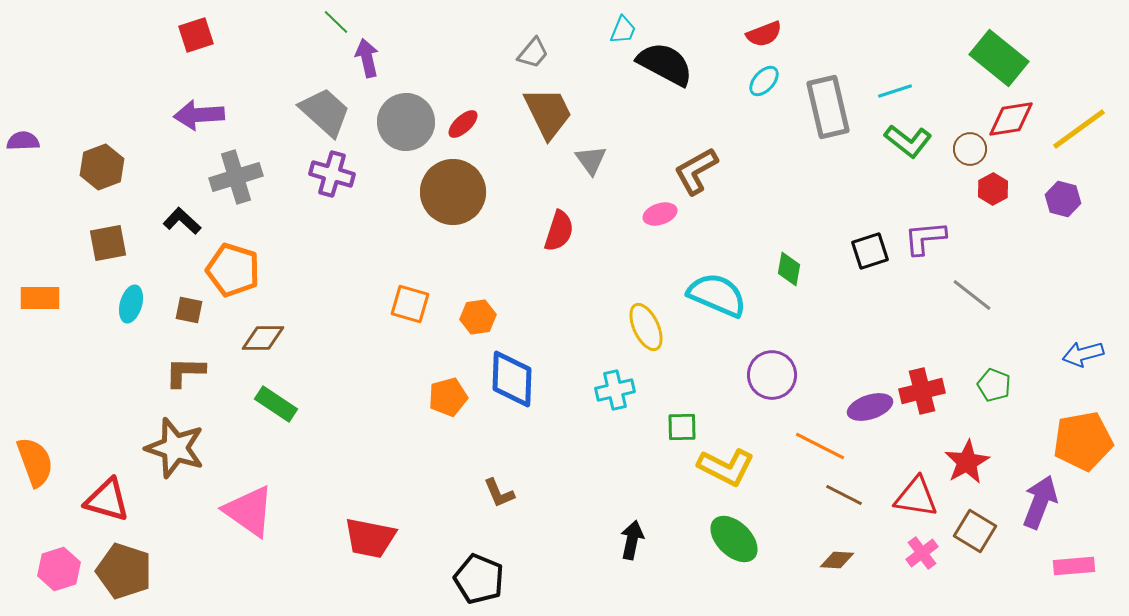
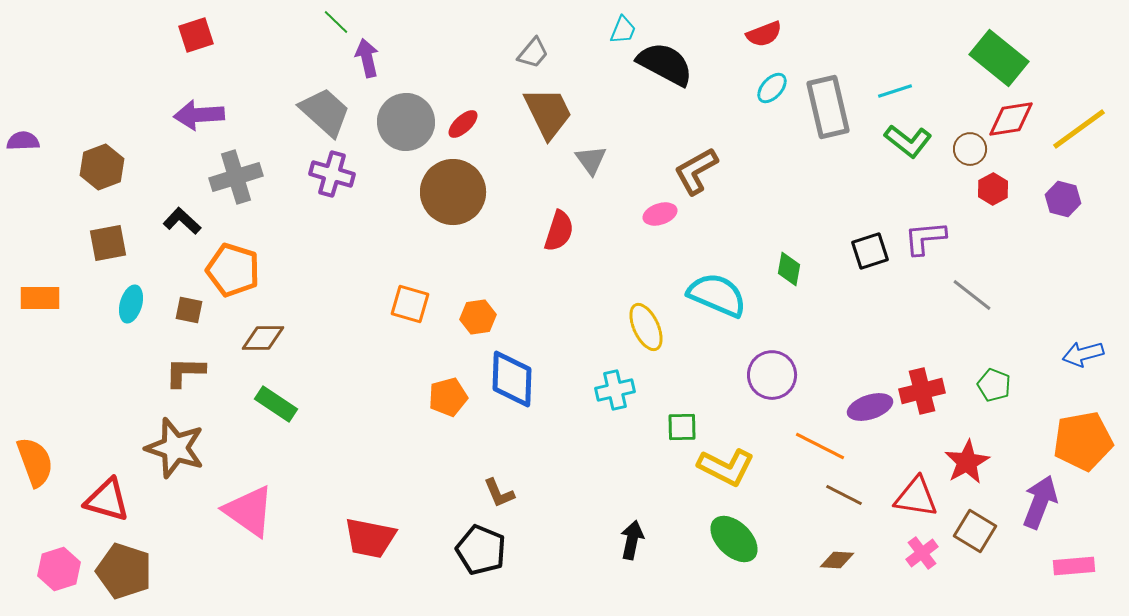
cyan ellipse at (764, 81): moved 8 px right, 7 px down
black pentagon at (479, 579): moved 2 px right, 29 px up
